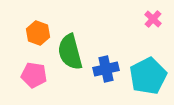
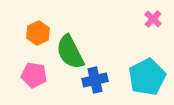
orange hexagon: rotated 15 degrees clockwise
green semicircle: rotated 12 degrees counterclockwise
blue cross: moved 11 px left, 11 px down
cyan pentagon: moved 1 px left, 1 px down
